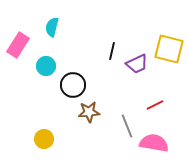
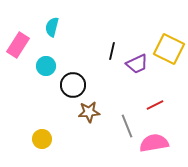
yellow square: rotated 12 degrees clockwise
yellow circle: moved 2 px left
pink semicircle: rotated 20 degrees counterclockwise
